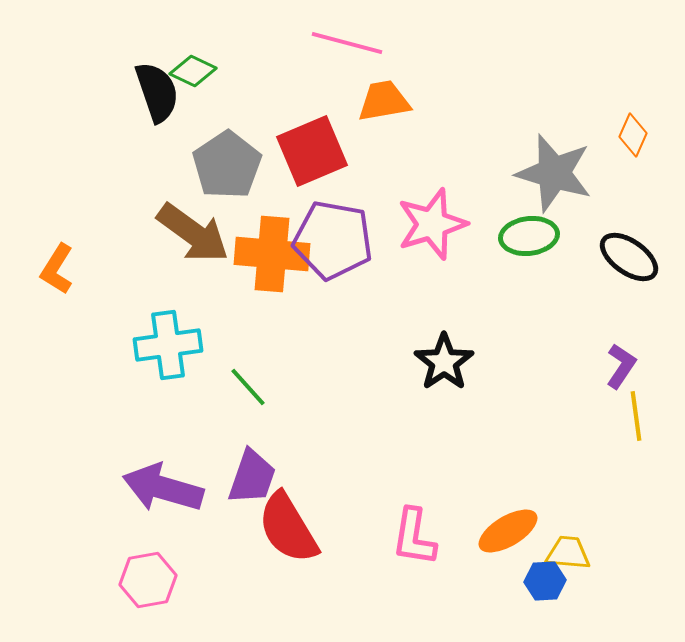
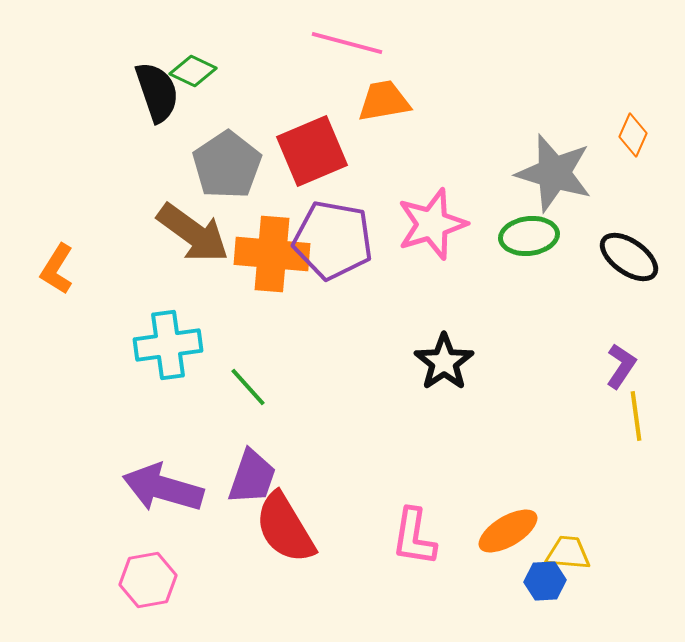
red semicircle: moved 3 px left
